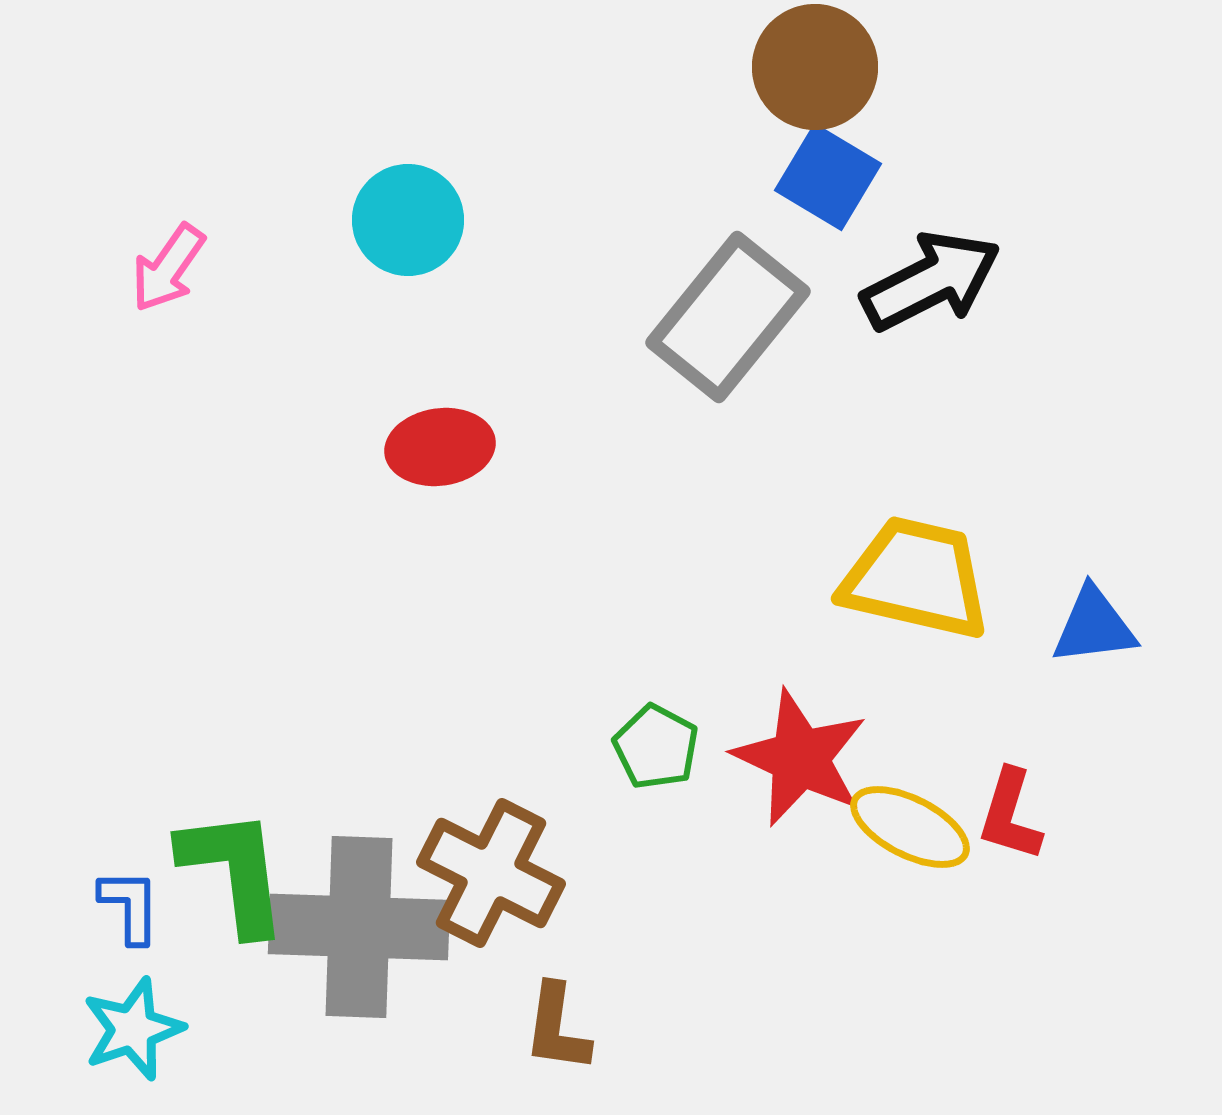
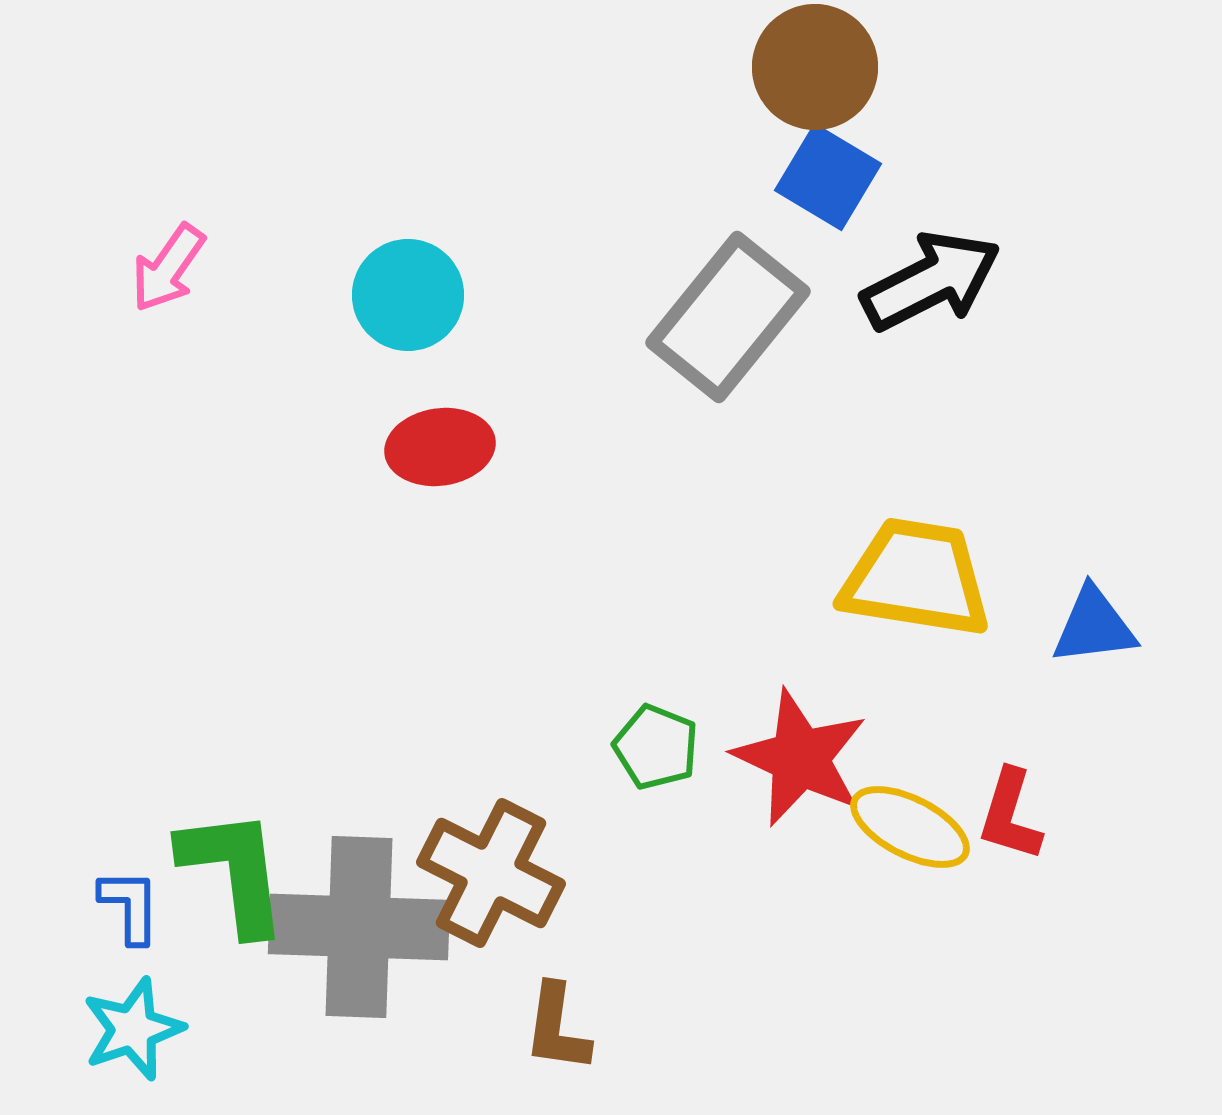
cyan circle: moved 75 px down
yellow trapezoid: rotated 4 degrees counterclockwise
green pentagon: rotated 6 degrees counterclockwise
